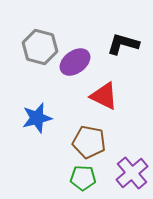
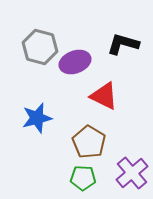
purple ellipse: rotated 16 degrees clockwise
brown pentagon: rotated 20 degrees clockwise
